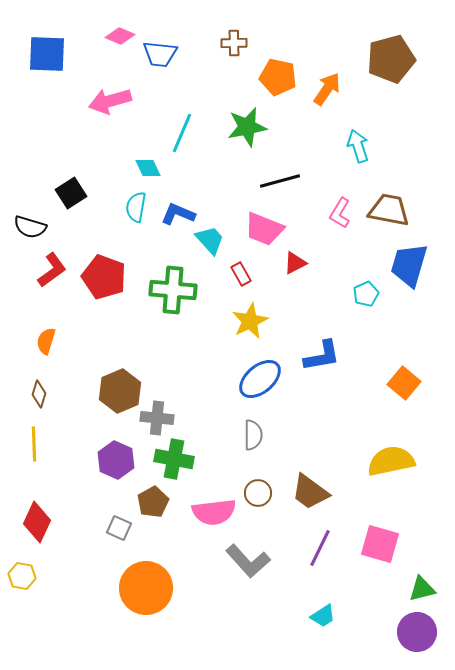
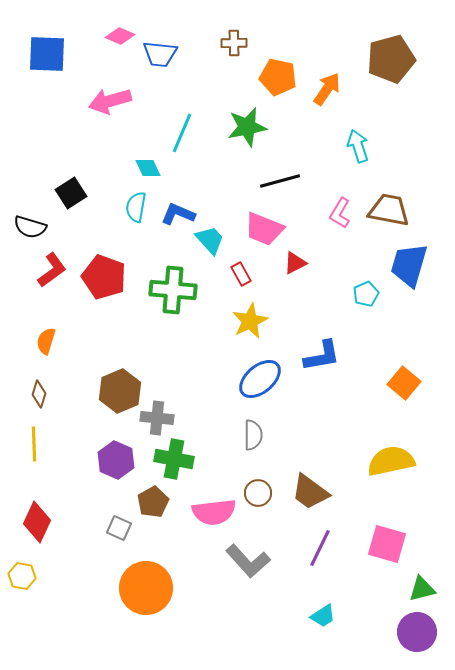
pink square at (380, 544): moved 7 px right
